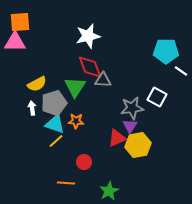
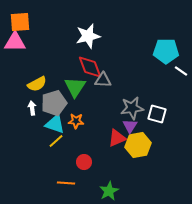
white square: moved 17 px down; rotated 12 degrees counterclockwise
